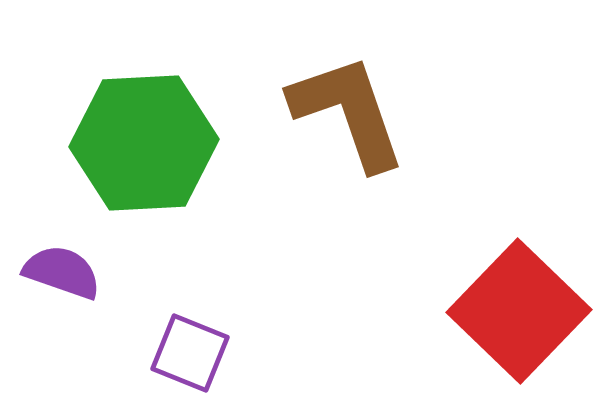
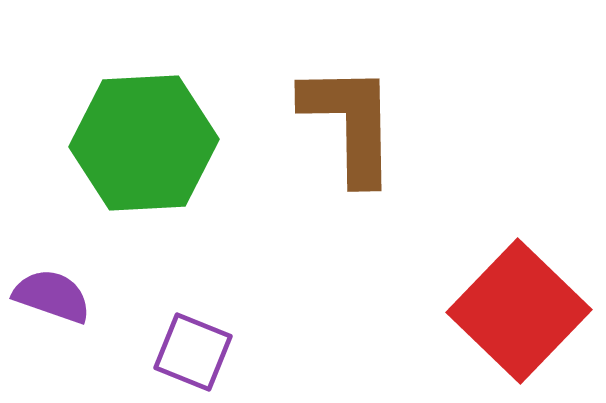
brown L-shape: moved 2 px right, 11 px down; rotated 18 degrees clockwise
purple semicircle: moved 10 px left, 24 px down
purple square: moved 3 px right, 1 px up
